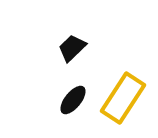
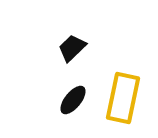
yellow rectangle: rotated 21 degrees counterclockwise
